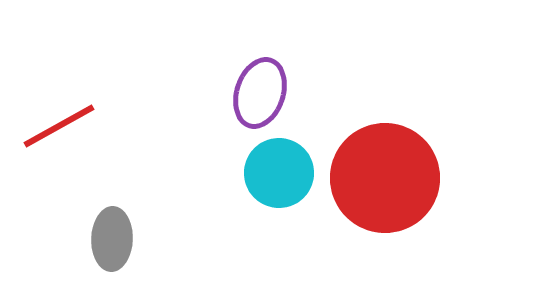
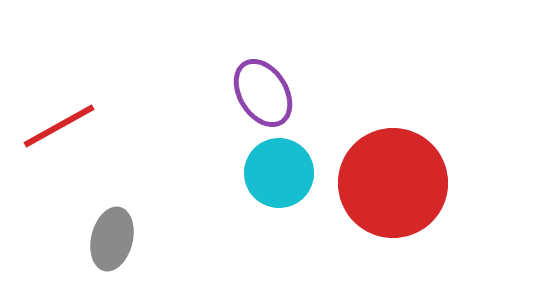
purple ellipse: moved 3 px right; rotated 50 degrees counterclockwise
red circle: moved 8 px right, 5 px down
gray ellipse: rotated 12 degrees clockwise
